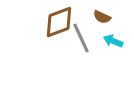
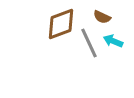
brown diamond: moved 2 px right, 2 px down
gray line: moved 8 px right, 5 px down
